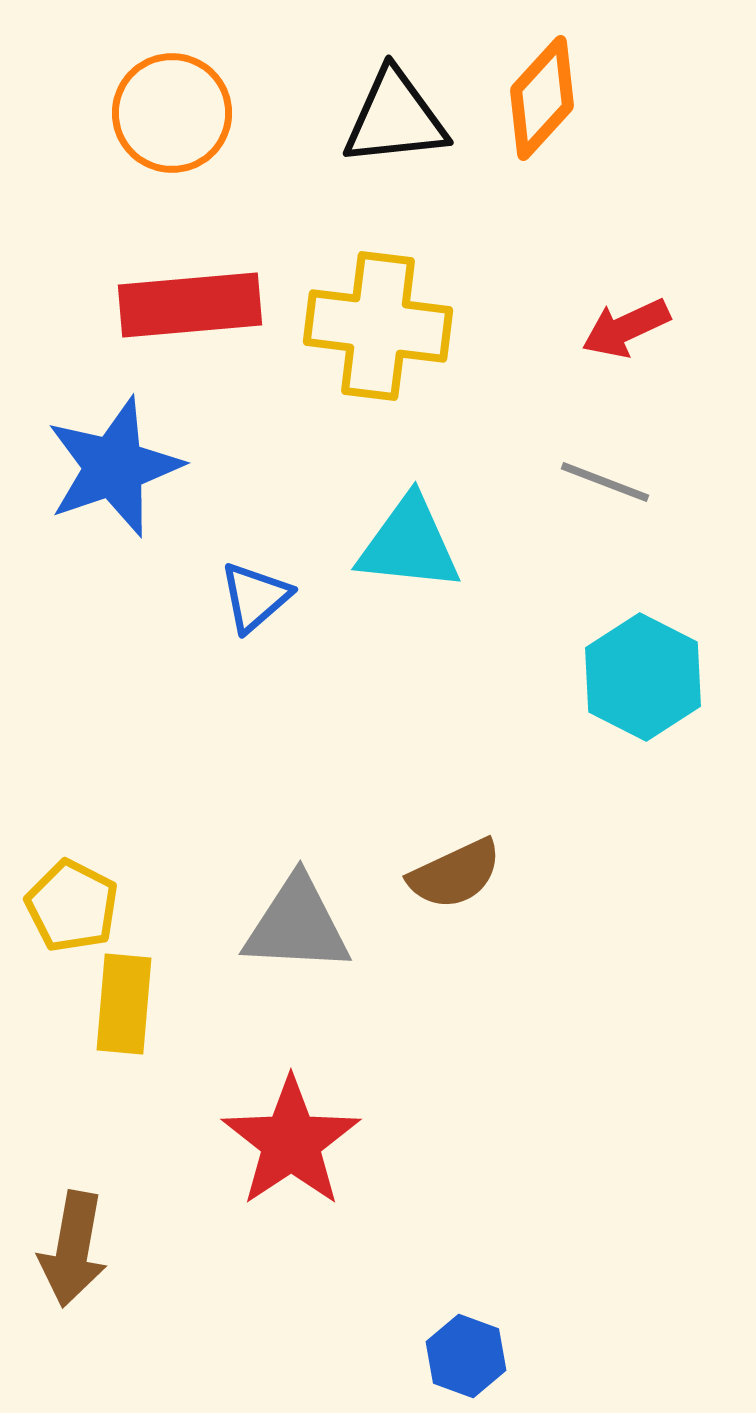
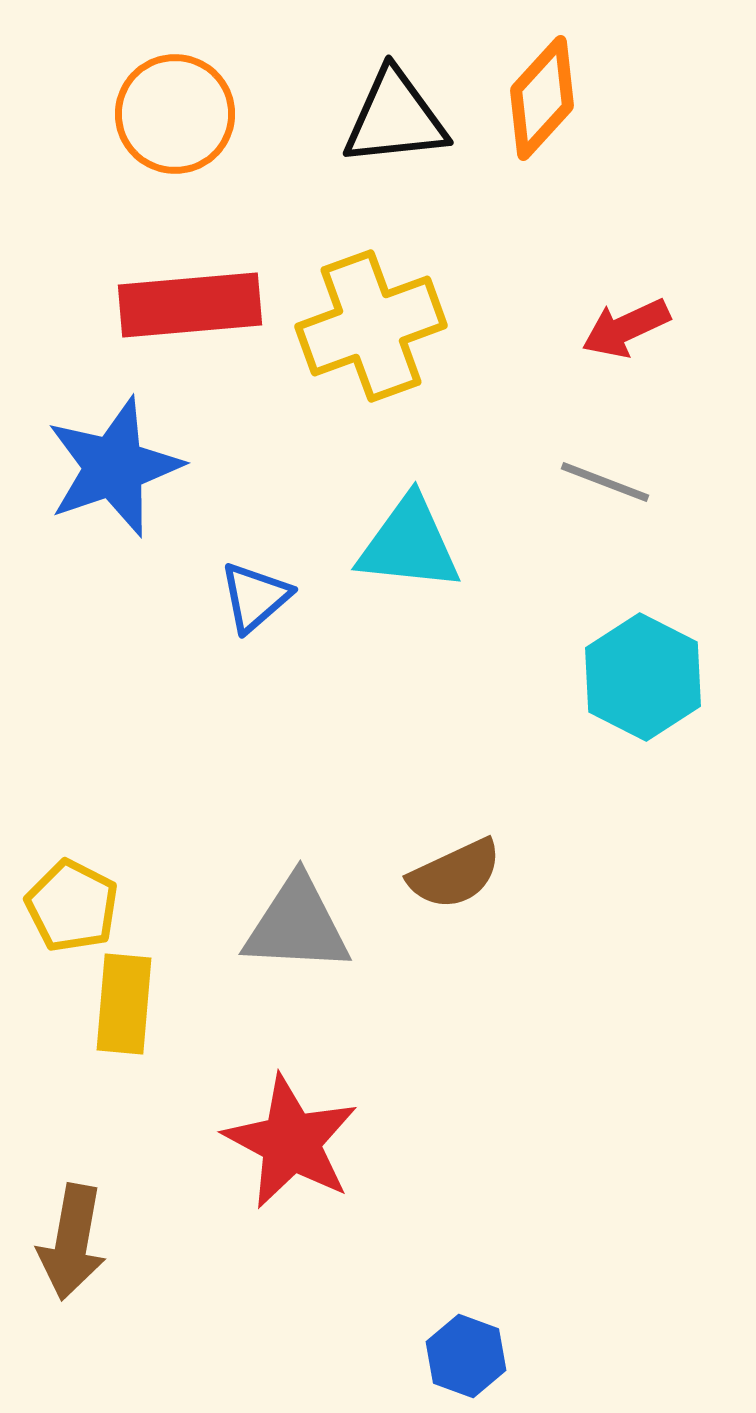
orange circle: moved 3 px right, 1 px down
yellow cross: moved 7 px left; rotated 27 degrees counterclockwise
red star: rotated 10 degrees counterclockwise
brown arrow: moved 1 px left, 7 px up
